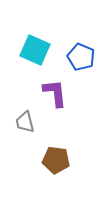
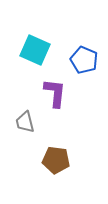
blue pentagon: moved 3 px right, 3 px down
purple L-shape: rotated 12 degrees clockwise
